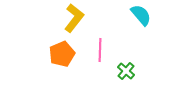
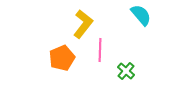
yellow L-shape: moved 9 px right, 6 px down
orange pentagon: moved 4 px down
